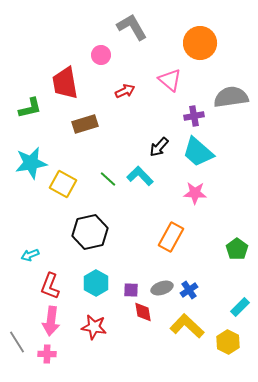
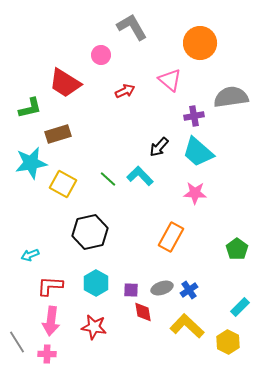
red trapezoid: rotated 48 degrees counterclockwise
brown rectangle: moved 27 px left, 10 px down
red L-shape: rotated 72 degrees clockwise
